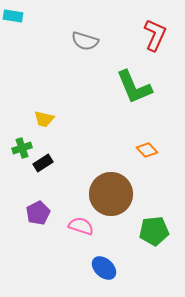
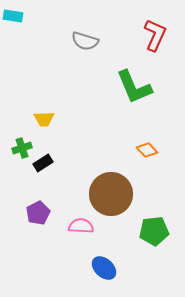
yellow trapezoid: rotated 15 degrees counterclockwise
pink semicircle: rotated 15 degrees counterclockwise
